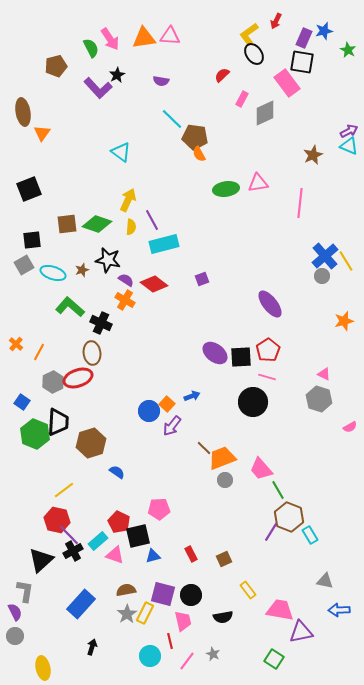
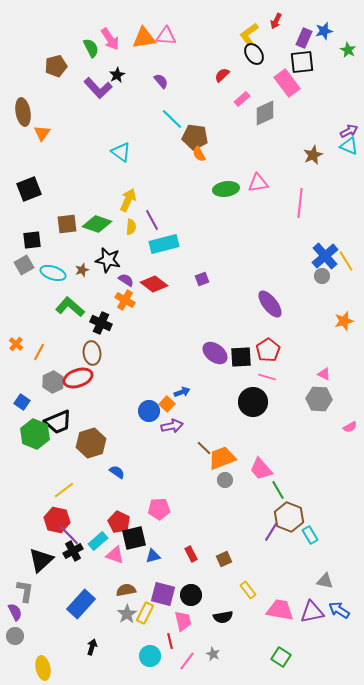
pink triangle at (170, 36): moved 4 px left
black square at (302, 62): rotated 15 degrees counterclockwise
purple semicircle at (161, 81): rotated 140 degrees counterclockwise
pink rectangle at (242, 99): rotated 21 degrees clockwise
blue arrow at (192, 396): moved 10 px left, 4 px up
gray hexagon at (319, 399): rotated 15 degrees counterclockwise
black trapezoid at (58, 422): rotated 64 degrees clockwise
purple arrow at (172, 426): rotated 140 degrees counterclockwise
black square at (138, 536): moved 4 px left, 2 px down
blue arrow at (339, 610): rotated 35 degrees clockwise
purple triangle at (301, 632): moved 11 px right, 20 px up
green square at (274, 659): moved 7 px right, 2 px up
